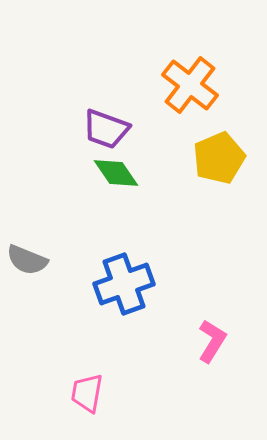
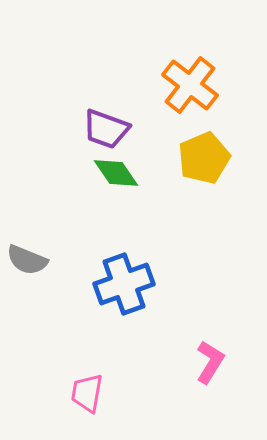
yellow pentagon: moved 15 px left
pink L-shape: moved 2 px left, 21 px down
